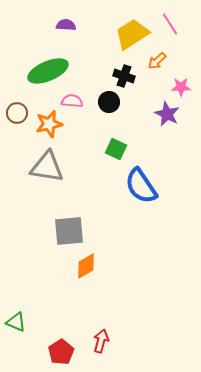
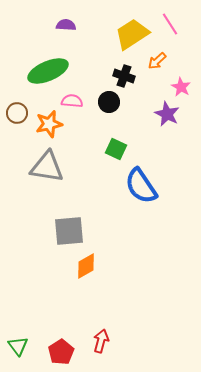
pink star: rotated 30 degrees clockwise
green triangle: moved 2 px right, 24 px down; rotated 30 degrees clockwise
